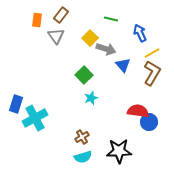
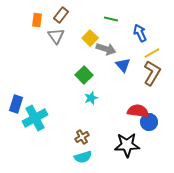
black star: moved 8 px right, 6 px up
